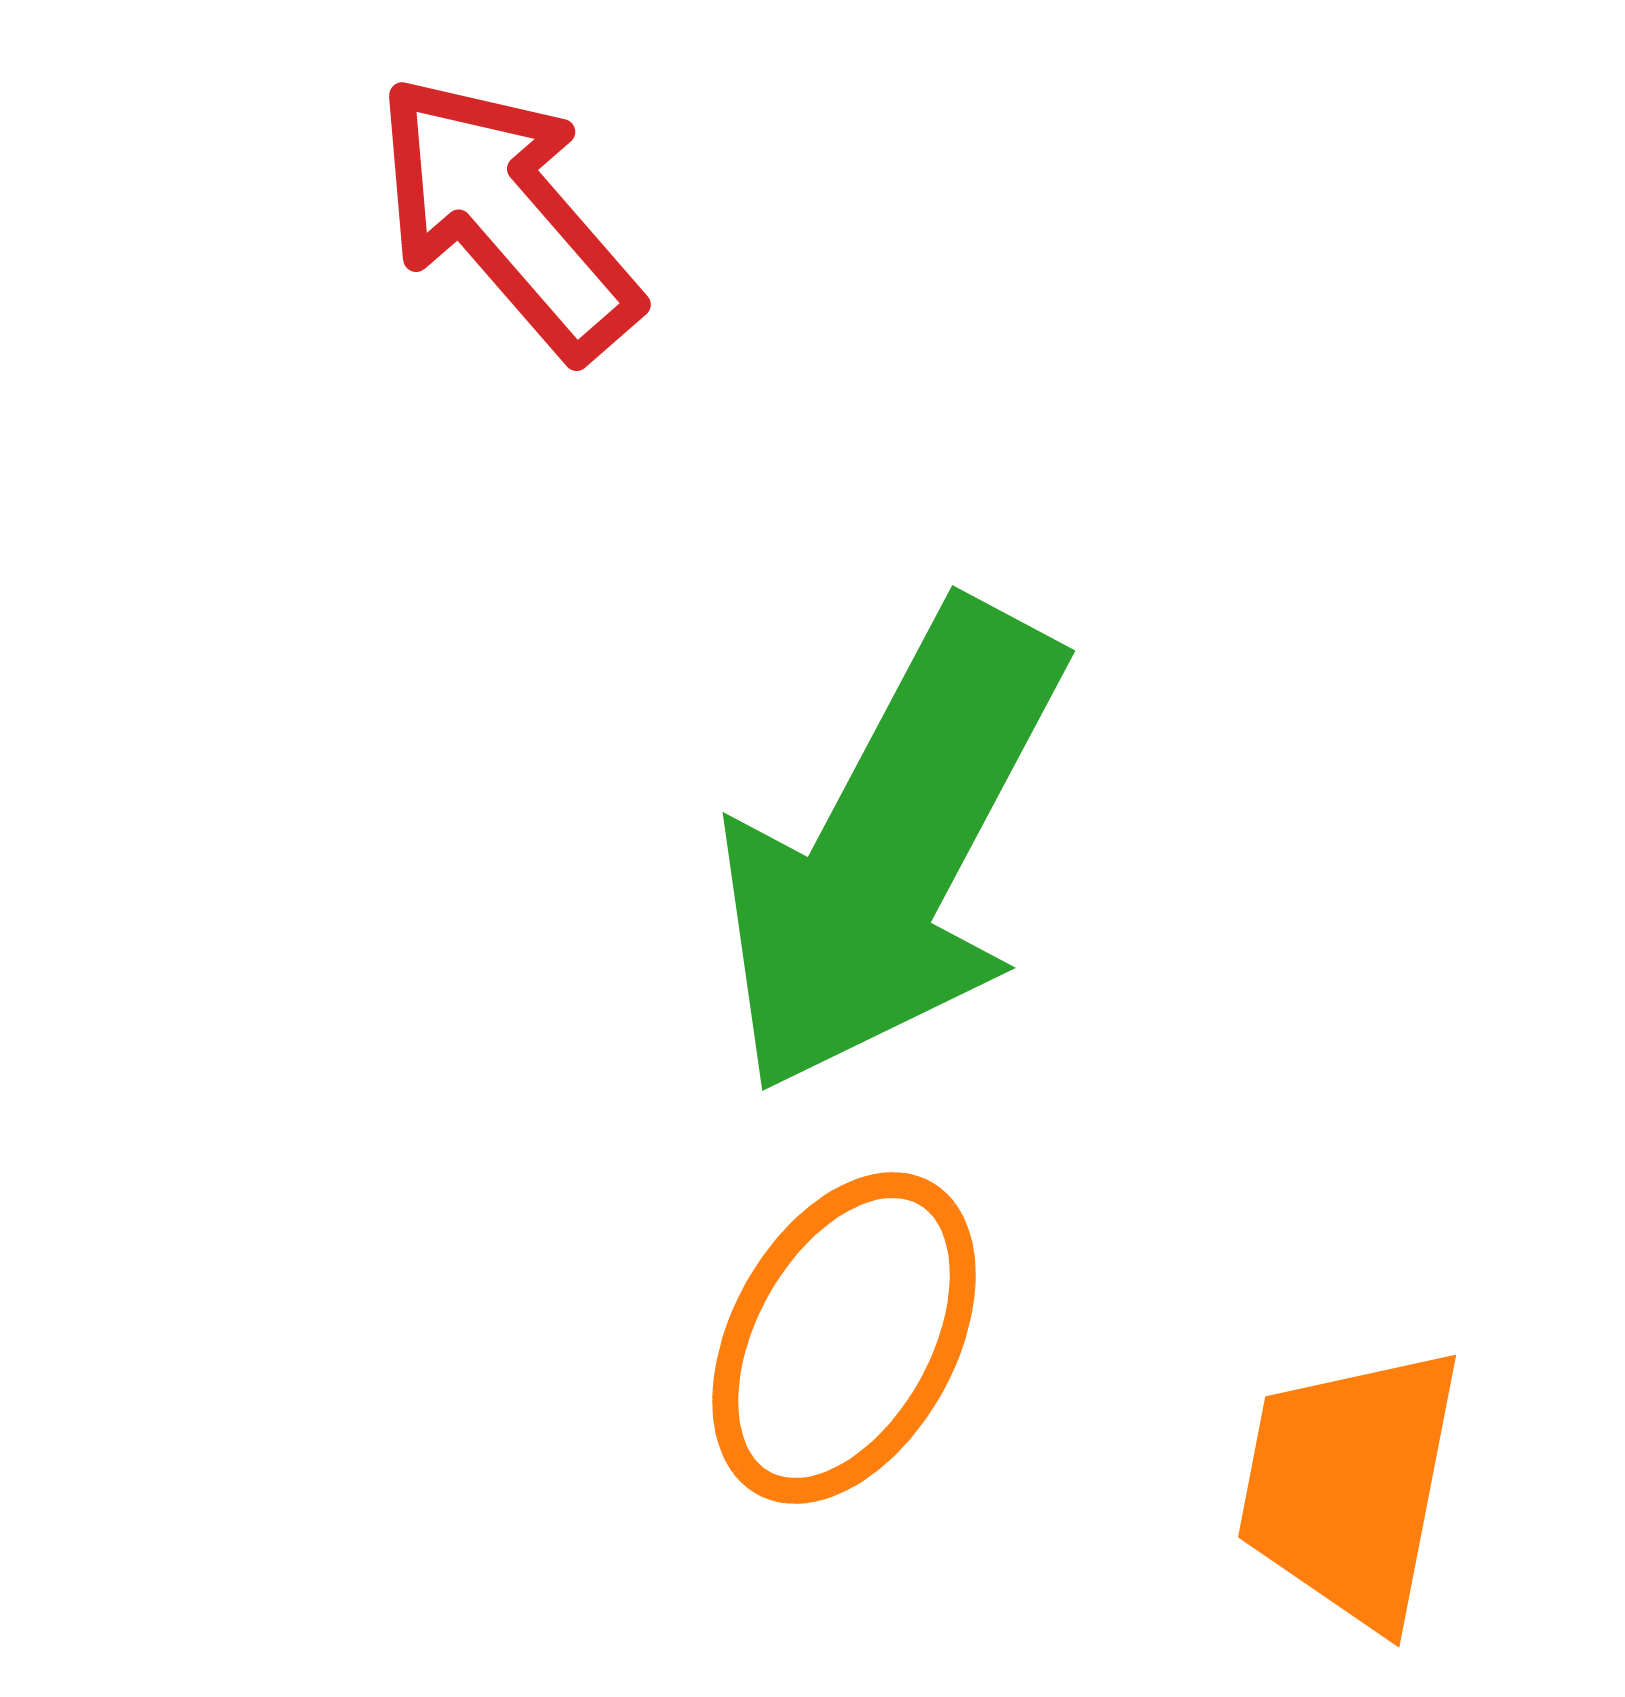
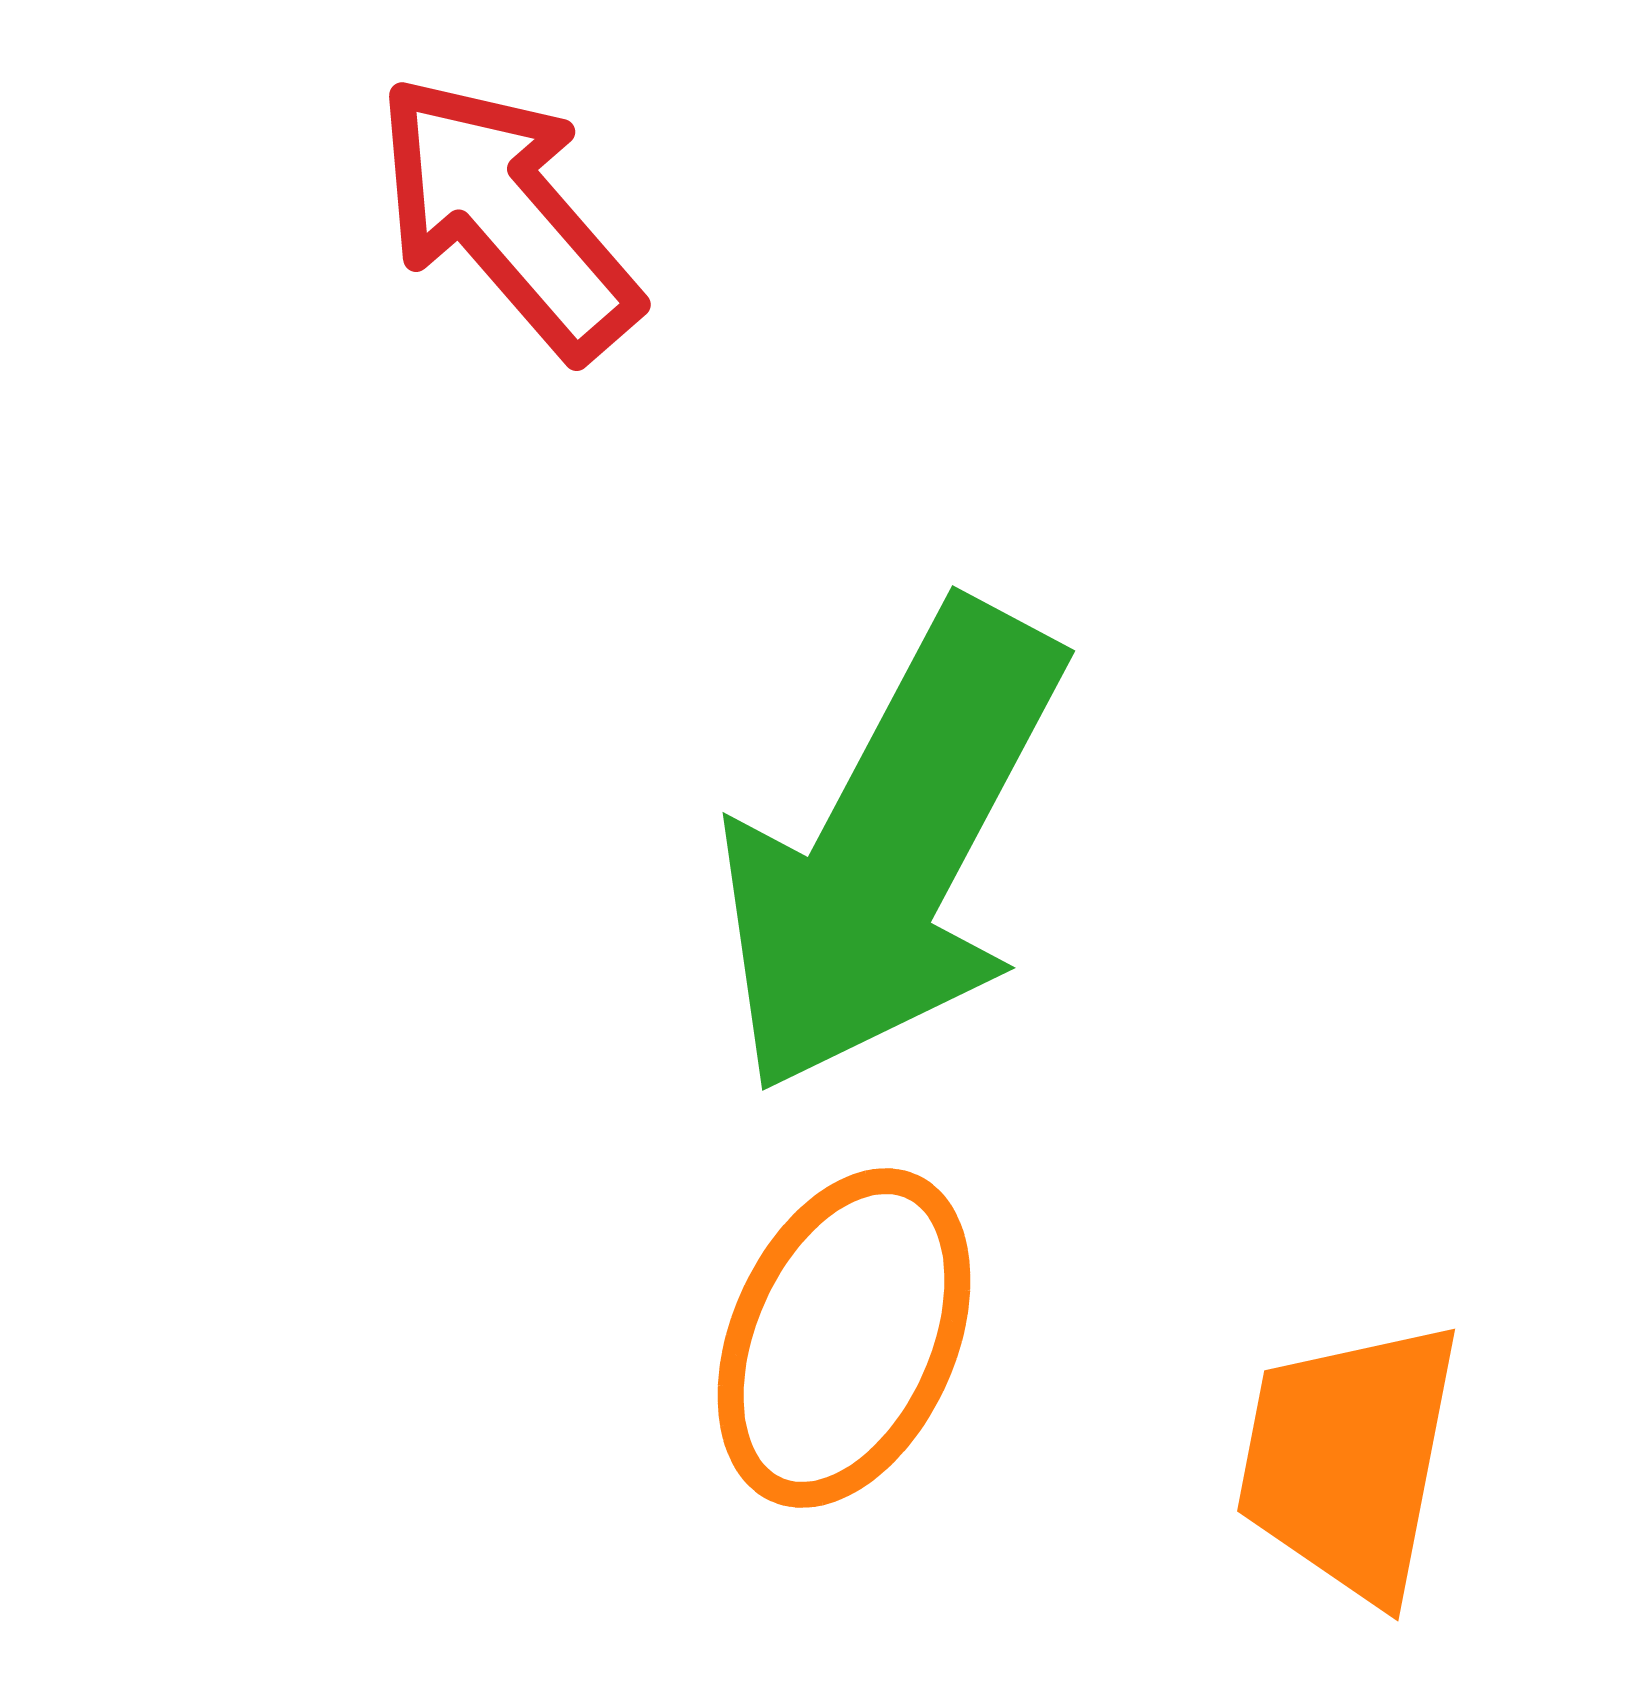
orange ellipse: rotated 5 degrees counterclockwise
orange trapezoid: moved 1 px left, 26 px up
